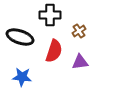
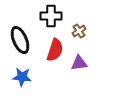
black cross: moved 1 px right, 1 px down
black ellipse: moved 3 px down; rotated 48 degrees clockwise
red semicircle: moved 1 px right, 1 px up
purple triangle: moved 1 px left, 1 px down
